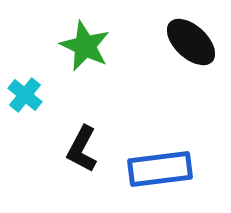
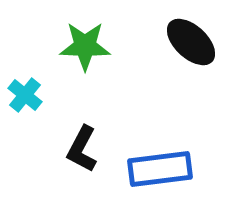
green star: rotated 24 degrees counterclockwise
